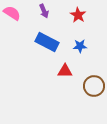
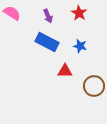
purple arrow: moved 4 px right, 5 px down
red star: moved 1 px right, 2 px up
blue star: rotated 16 degrees clockwise
